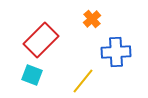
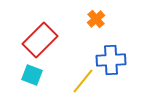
orange cross: moved 4 px right
red rectangle: moved 1 px left
blue cross: moved 5 px left, 8 px down
